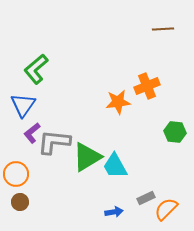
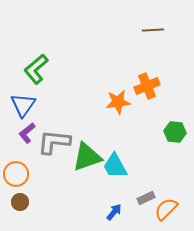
brown line: moved 10 px left, 1 px down
purple L-shape: moved 5 px left
green triangle: rotated 12 degrees clockwise
blue arrow: rotated 42 degrees counterclockwise
